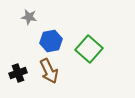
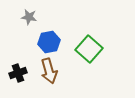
blue hexagon: moved 2 px left, 1 px down
brown arrow: rotated 10 degrees clockwise
